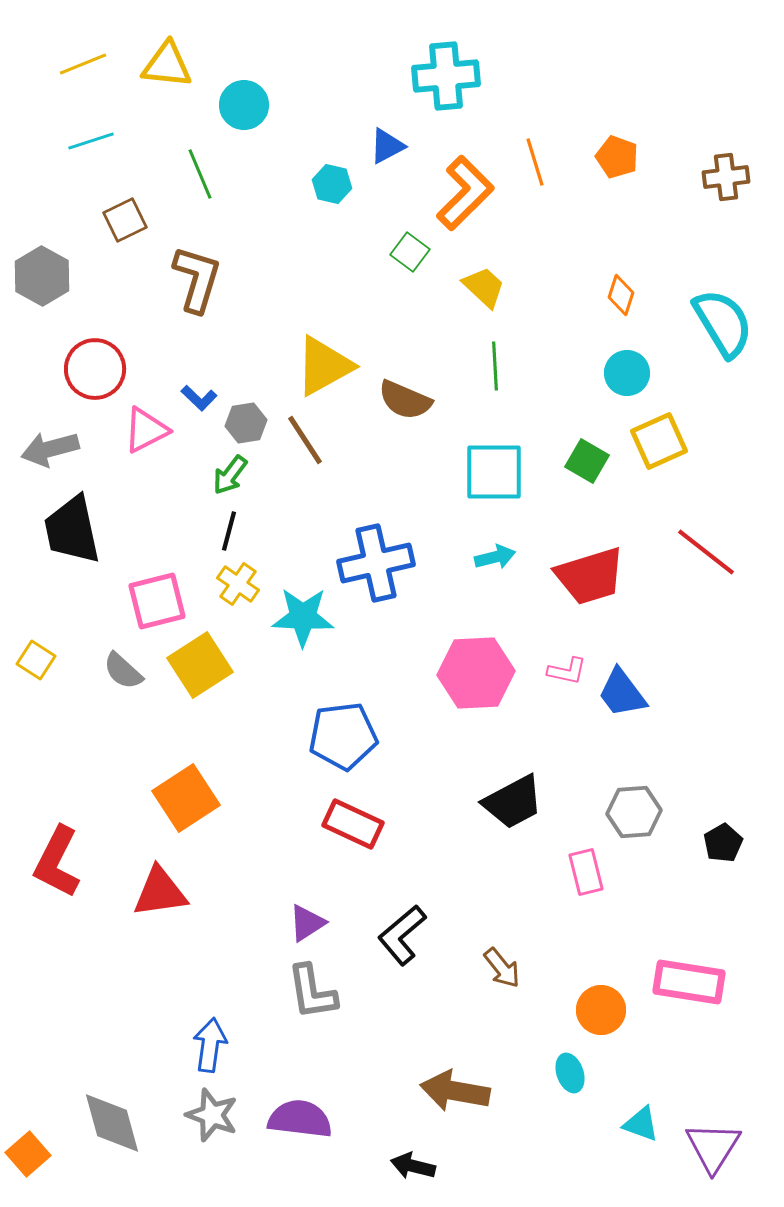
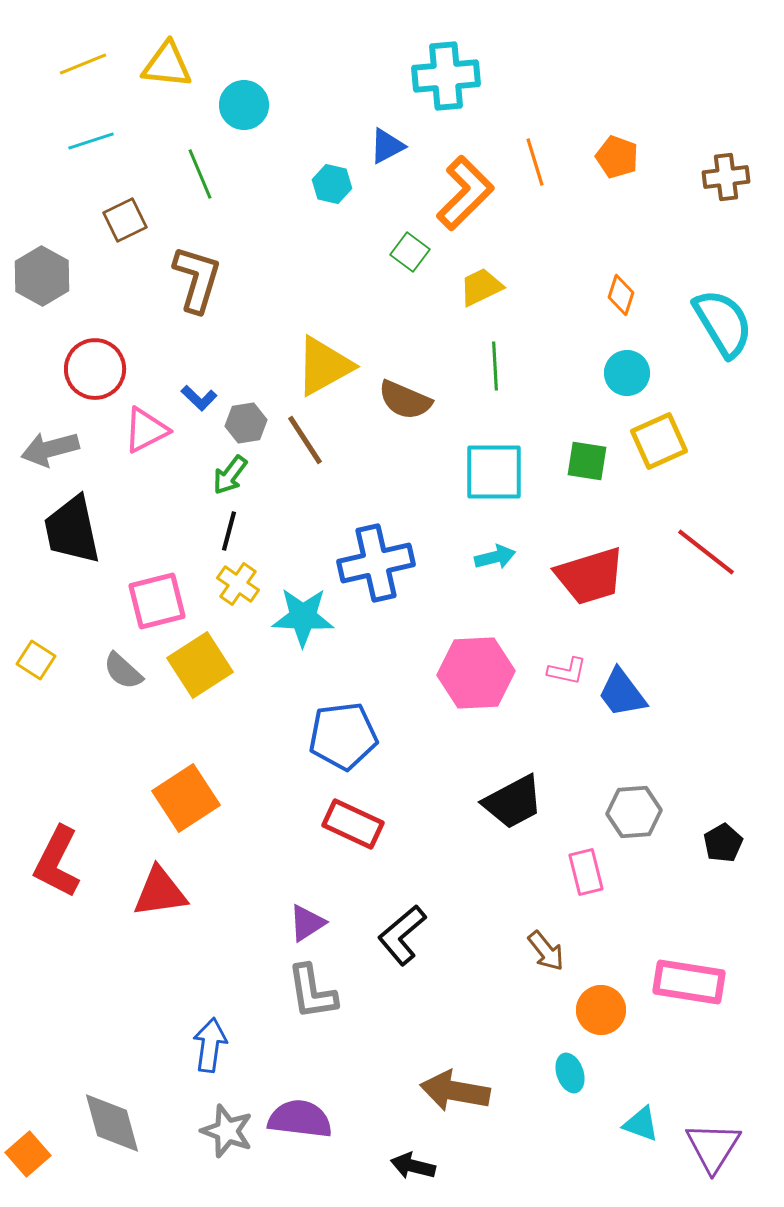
yellow trapezoid at (484, 287): moved 3 px left; rotated 69 degrees counterclockwise
green square at (587, 461): rotated 21 degrees counterclockwise
brown arrow at (502, 968): moved 44 px right, 17 px up
gray star at (212, 1115): moved 15 px right, 16 px down
